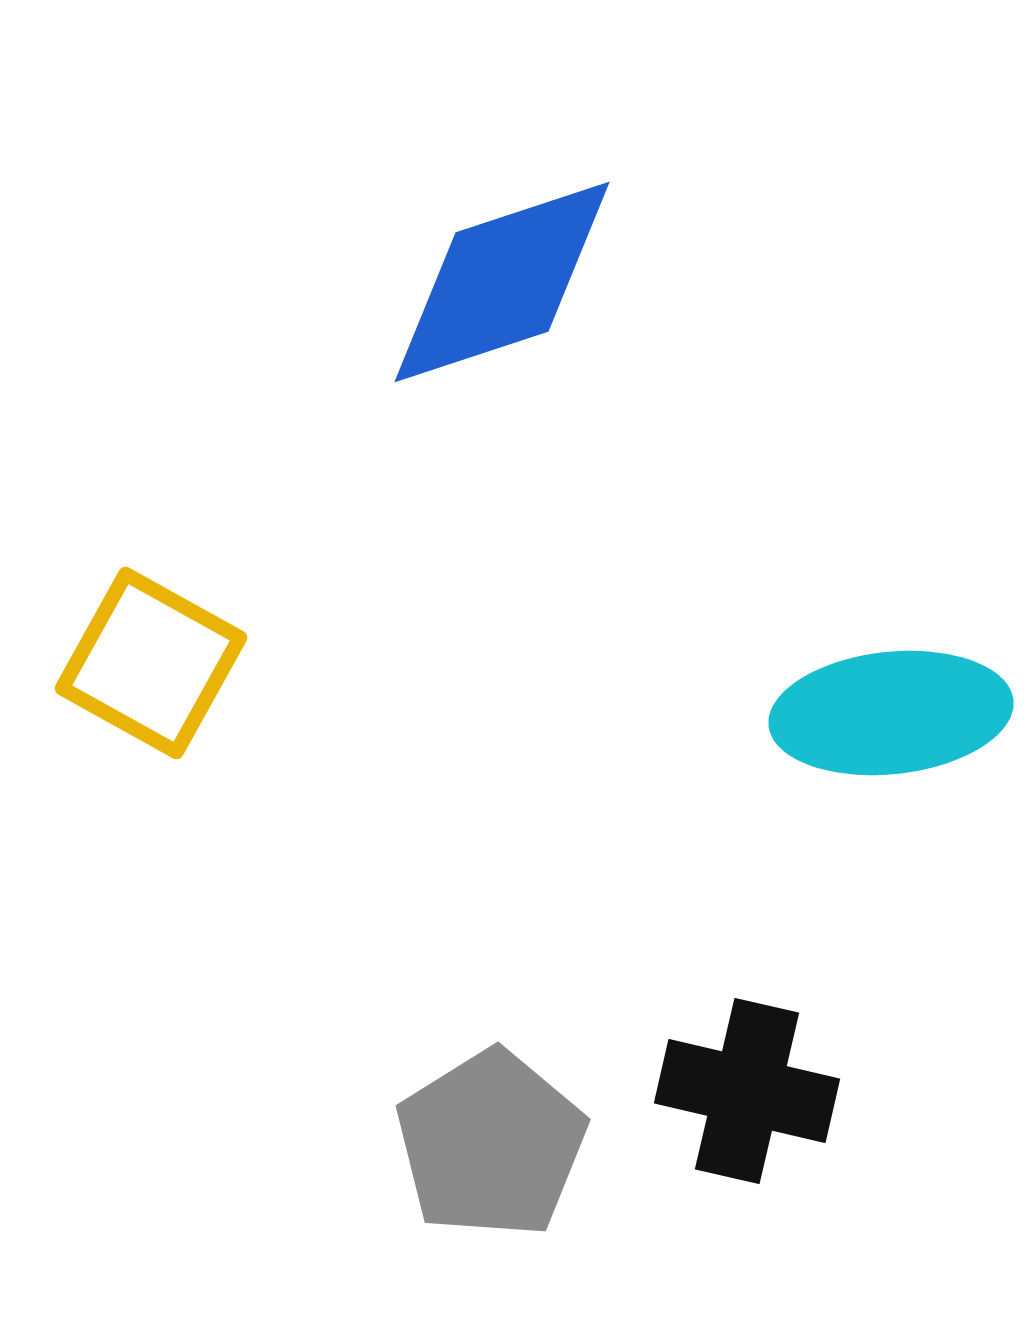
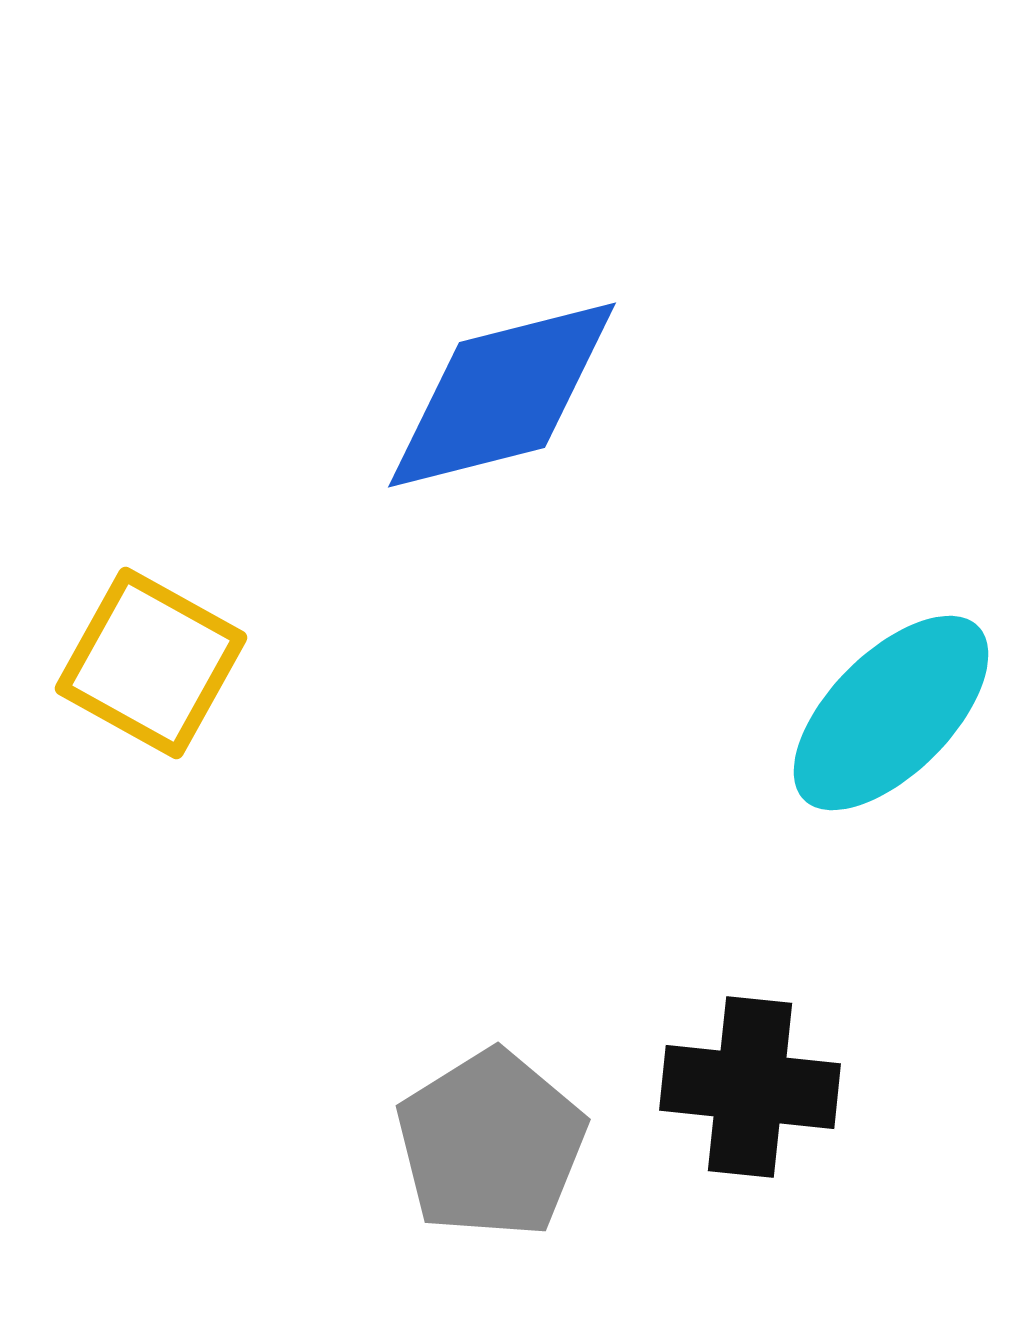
blue diamond: moved 113 px down; rotated 4 degrees clockwise
cyan ellipse: rotated 39 degrees counterclockwise
black cross: moved 3 px right, 4 px up; rotated 7 degrees counterclockwise
